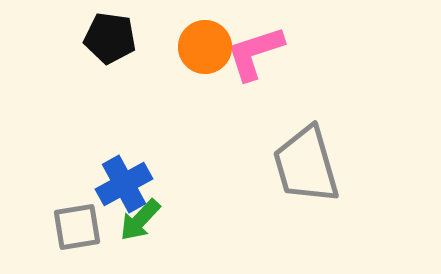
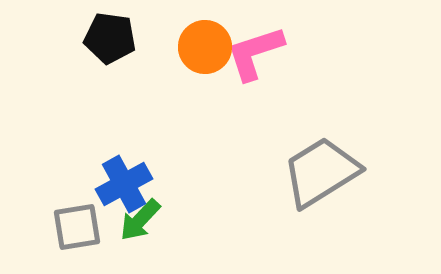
gray trapezoid: moved 15 px right, 7 px down; rotated 74 degrees clockwise
